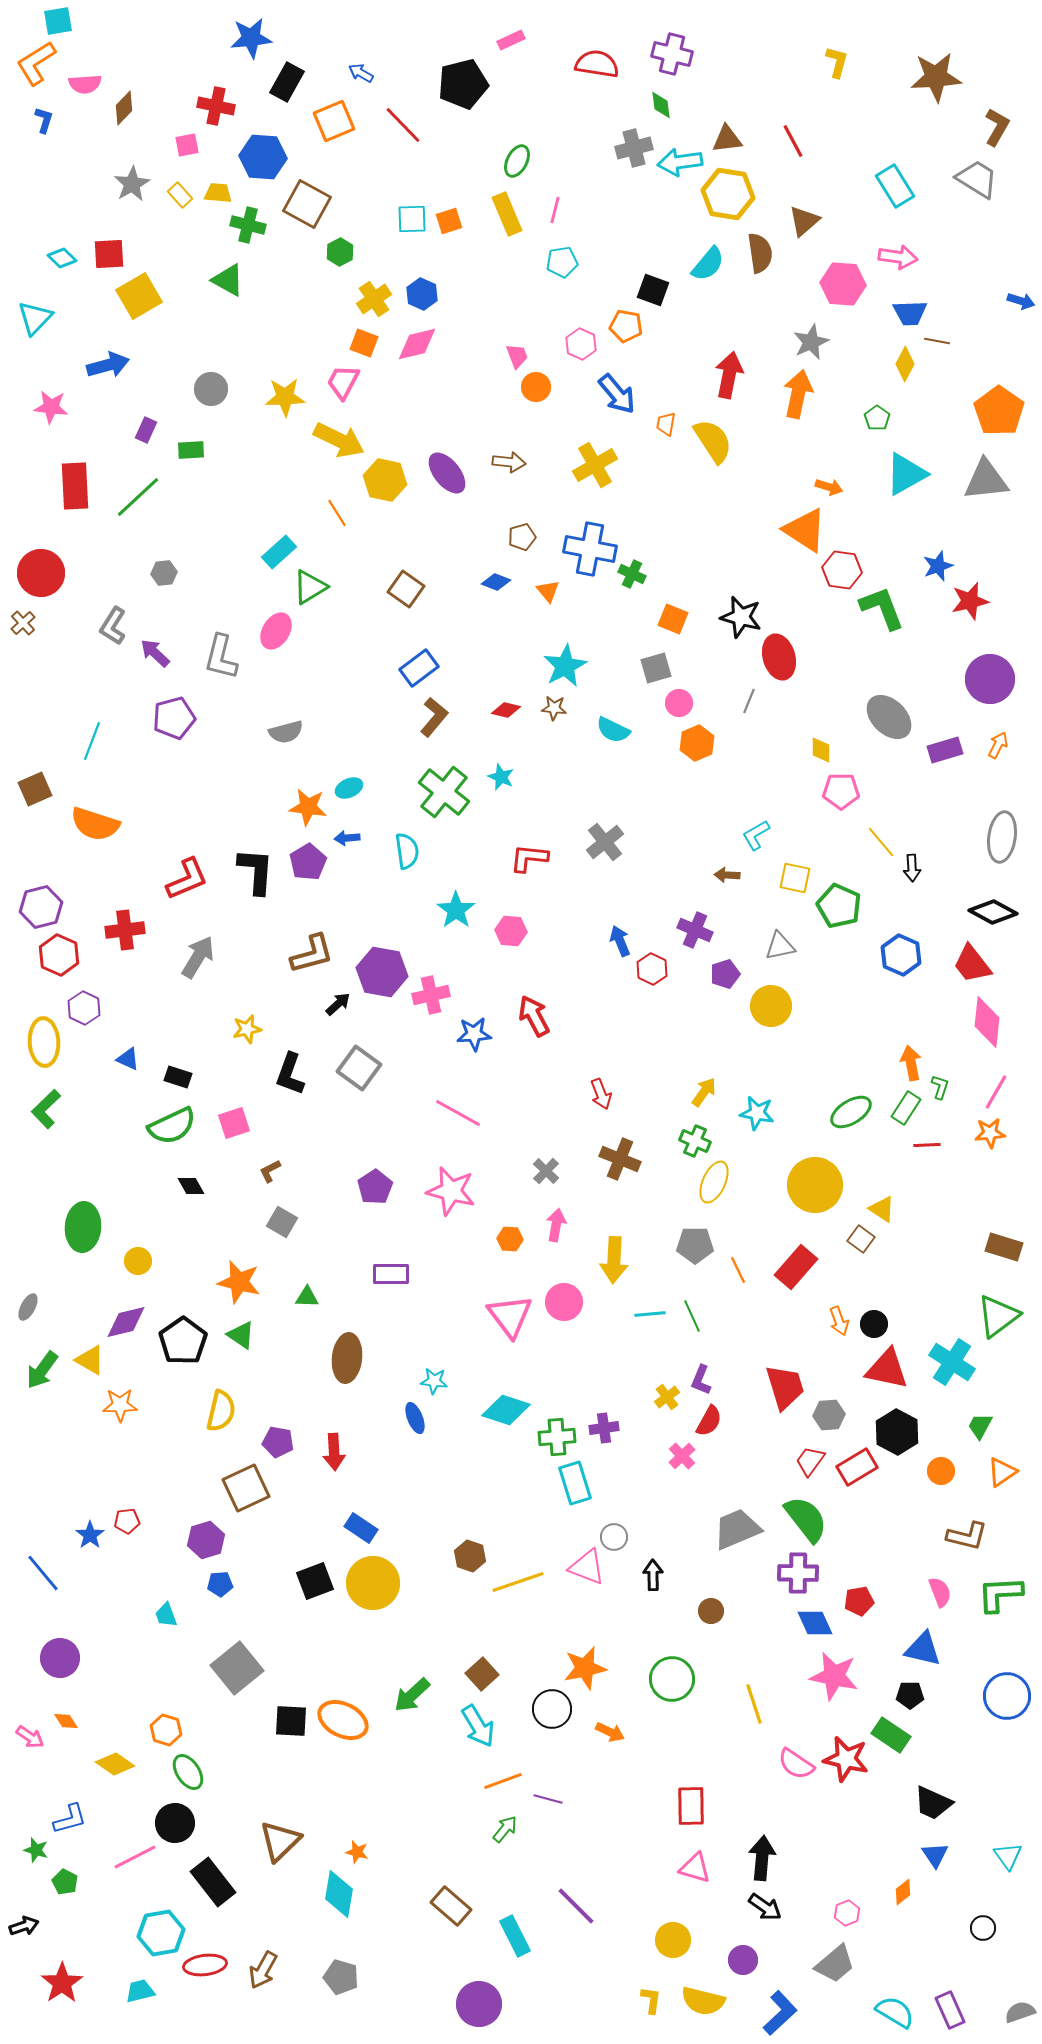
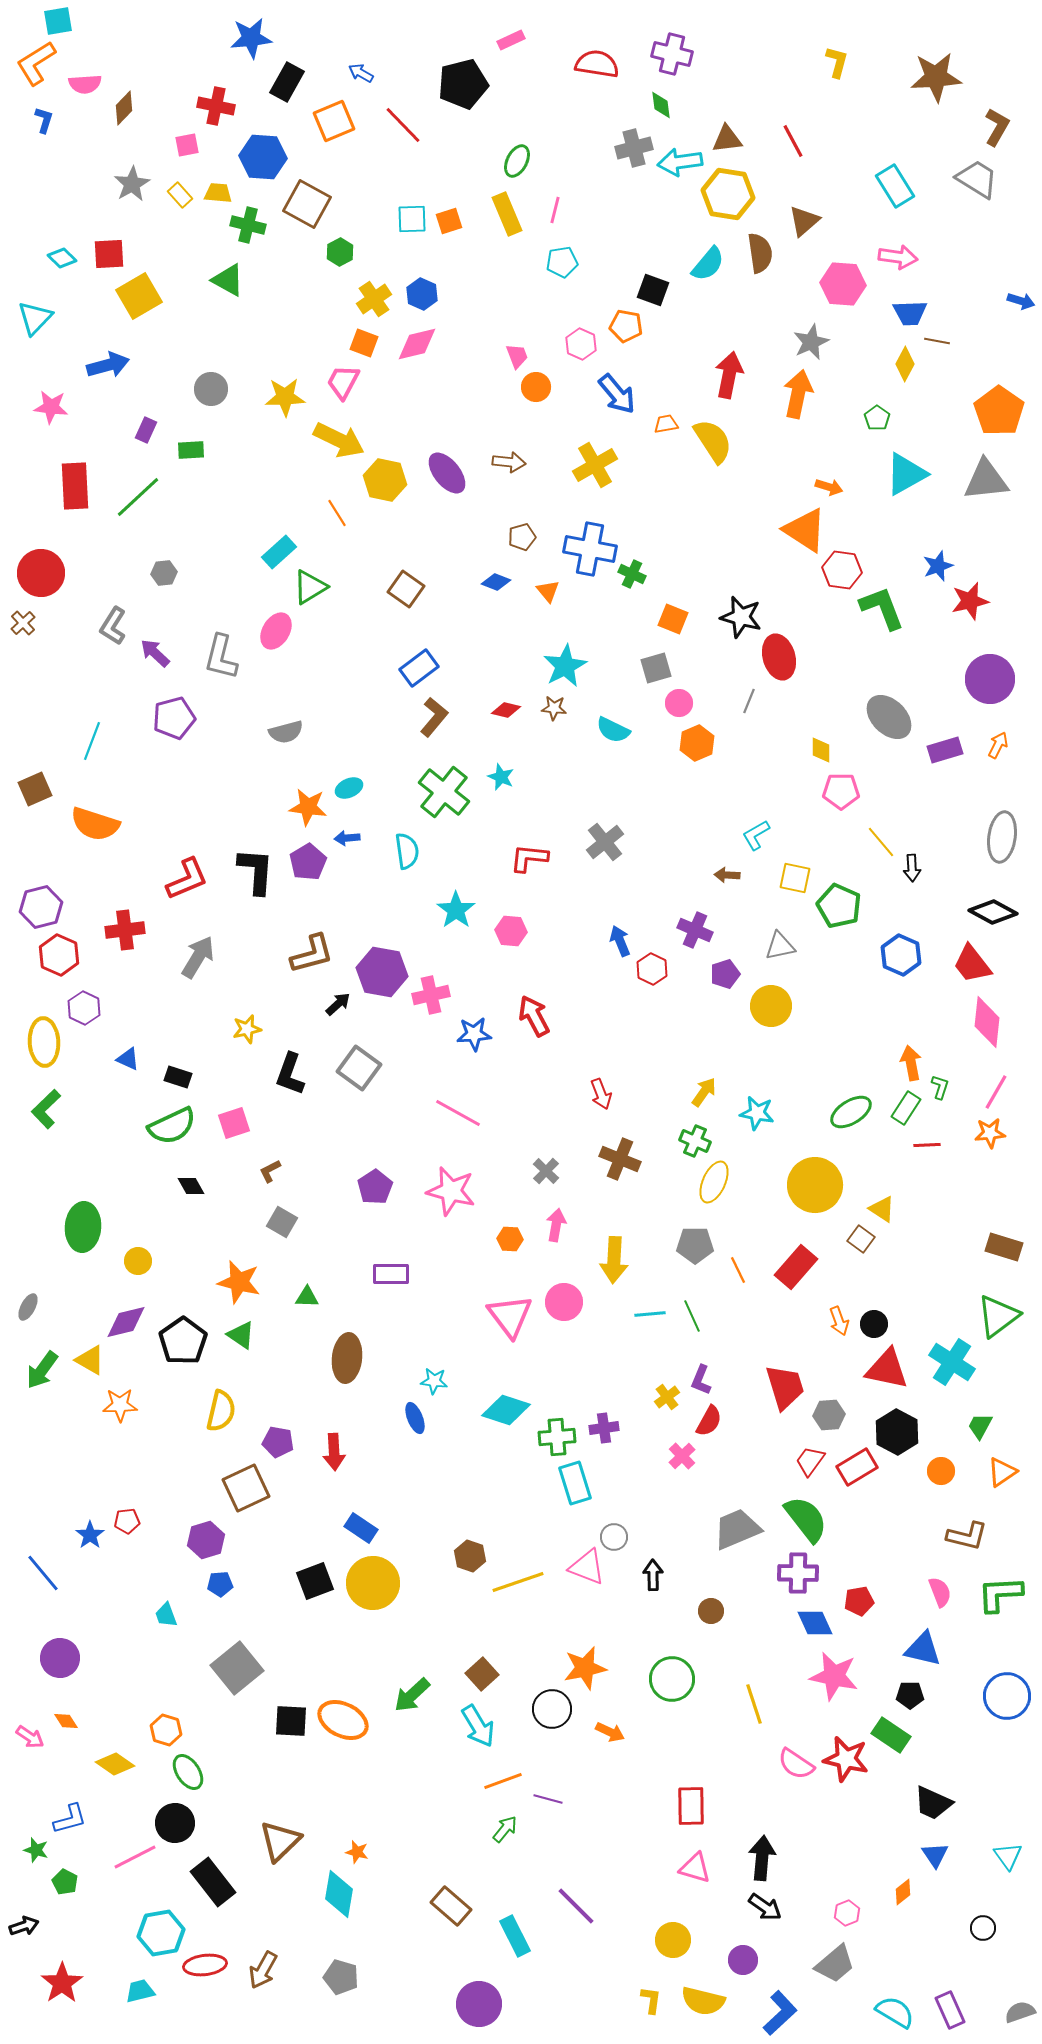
orange trapezoid at (666, 424): rotated 70 degrees clockwise
